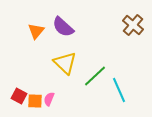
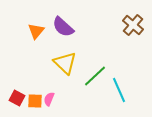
red square: moved 2 px left, 2 px down
